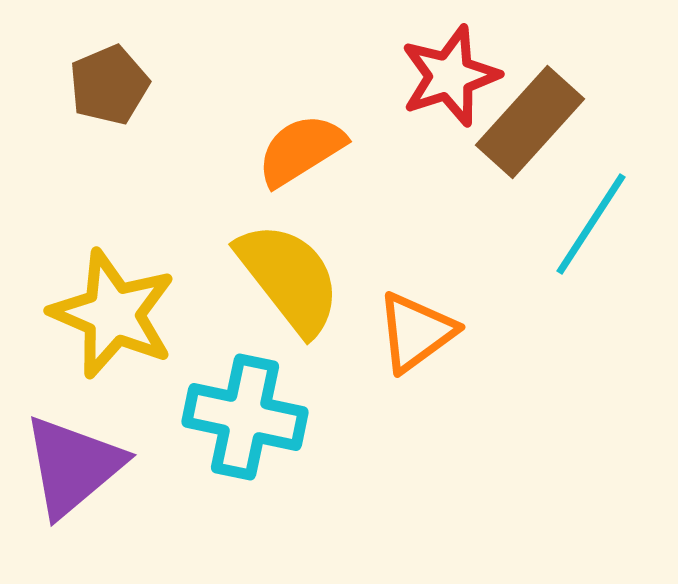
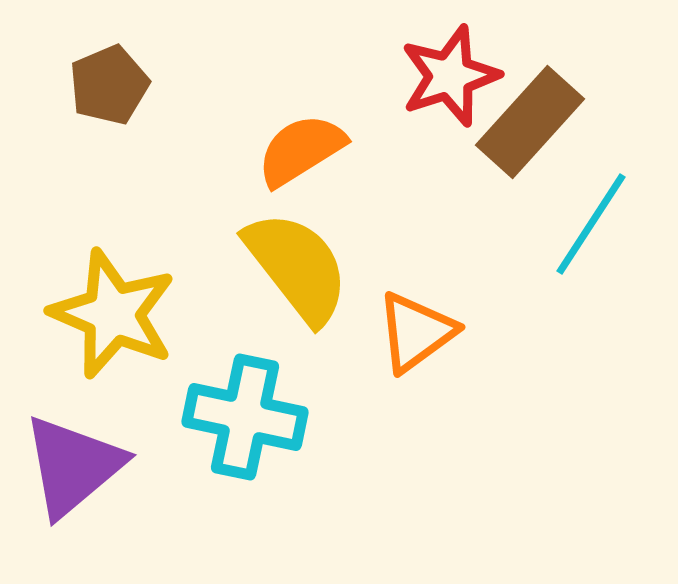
yellow semicircle: moved 8 px right, 11 px up
